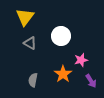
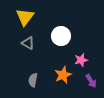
gray triangle: moved 2 px left
orange star: moved 1 px down; rotated 12 degrees clockwise
